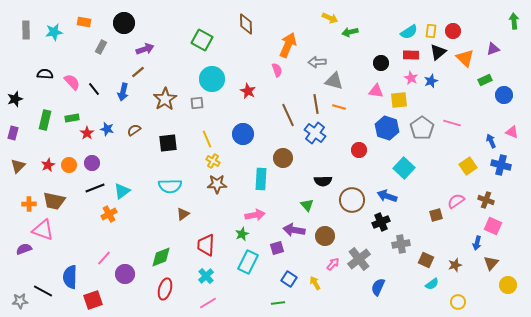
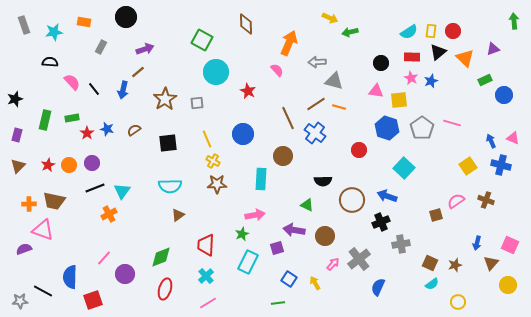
black circle at (124, 23): moved 2 px right, 6 px up
gray rectangle at (26, 30): moved 2 px left, 5 px up; rotated 18 degrees counterclockwise
orange arrow at (288, 45): moved 1 px right, 2 px up
red rectangle at (411, 55): moved 1 px right, 2 px down
pink semicircle at (277, 70): rotated 24 degrees counterclockwise
black semicircle at (45, 74): moved 5 px right, 12 px up
cyan circle at (212, 79): moved 4 px right, 7 px up
blue arrow at (123, 92): moved 2 px up
brown line at (316, 104): rotated 66 degrees clockwise
brown line at (288, 115): moved 3 px down
pink triangle at (512, 132): moved 1 px right, 6 px down
purple rectangle at (13, 133): moved 4 px right, 2 px down
brown circle at (283, 158): moved 2 px up
cyan triangle at (122, 191): rotated 18 degrees counterclockwise
green triangle at (307, 205): rotated 24 degrees counterclockwise
brown triangle at (183, 214): moved 5 px left, 1 px down
pink square at (493, 226): moved 17 px right, 19 px down
brown square at (426, 260): moved 4 px right, 3 px down
